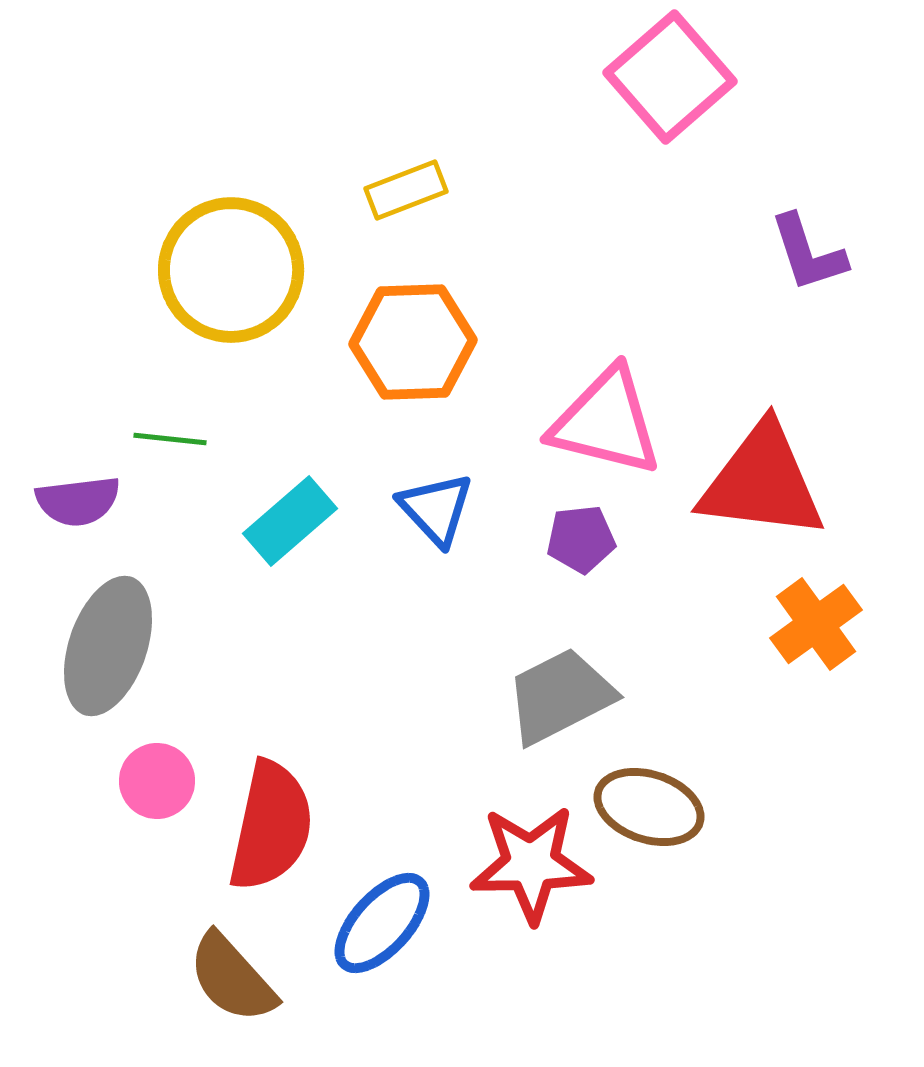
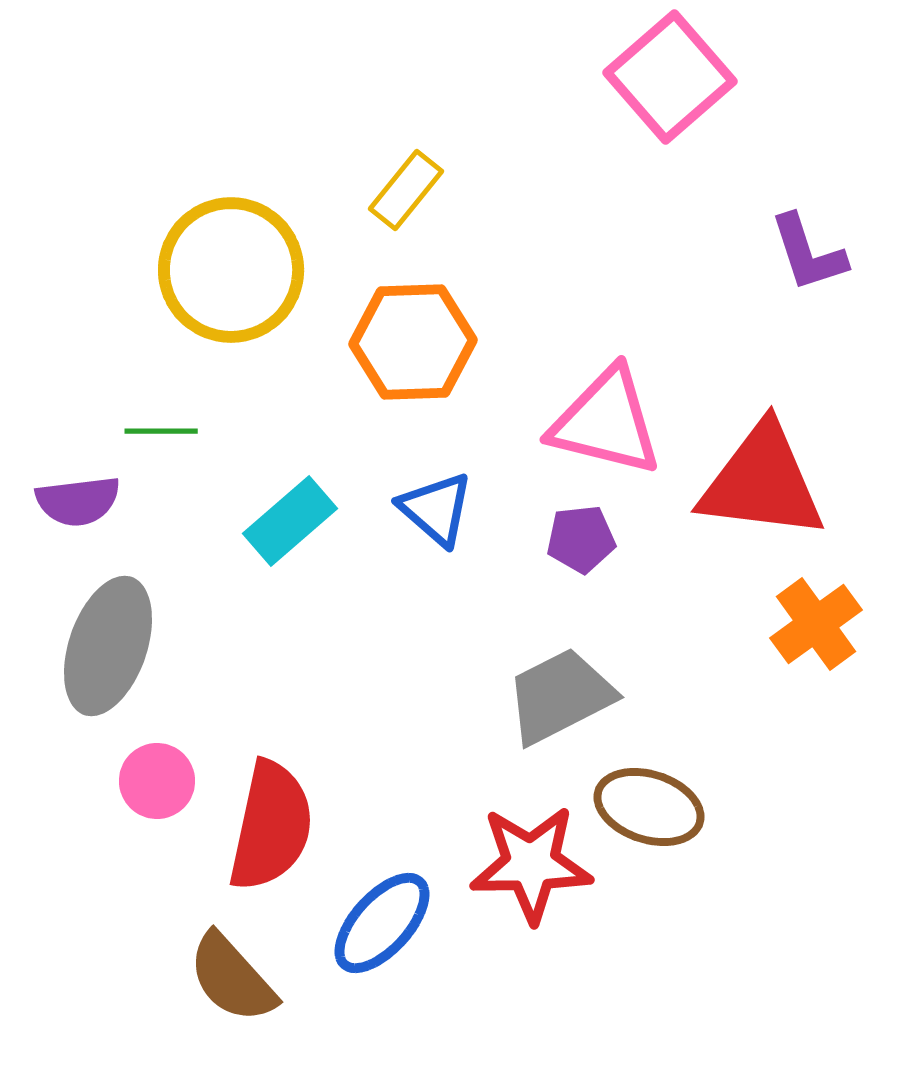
yellow rectangle: rotated 30 degrees counterclockwise
green line: moved 9 px left, 8 px up; rotated 6 degrees counterclockwise
blue triangle: rotated 6 degrees counterclockwise
